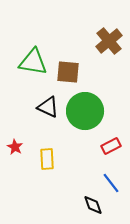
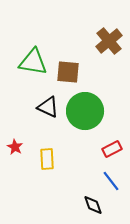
red rectangle: moved 1 px right, 3 px down
blue line: moved 2 px up
